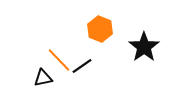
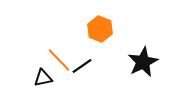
black star: moved 1 px left, 15 px down; rotated 8 degrees clockwise
